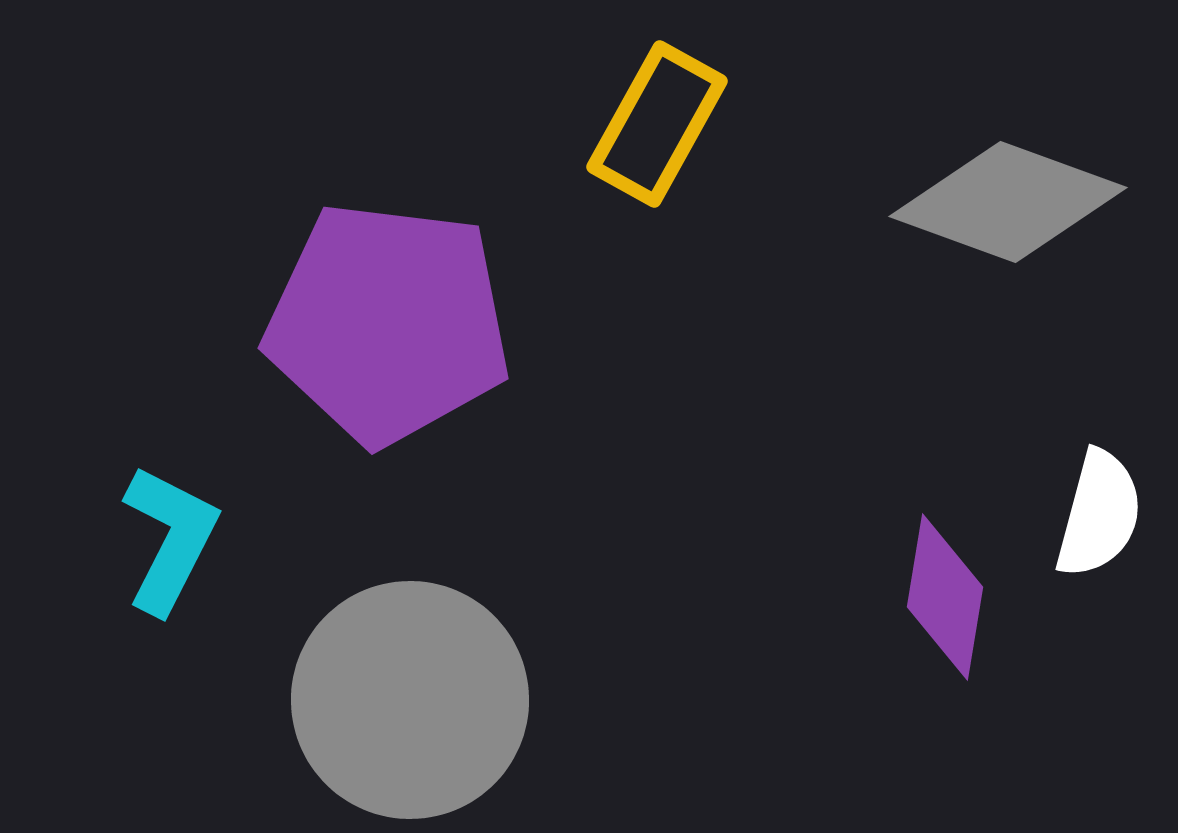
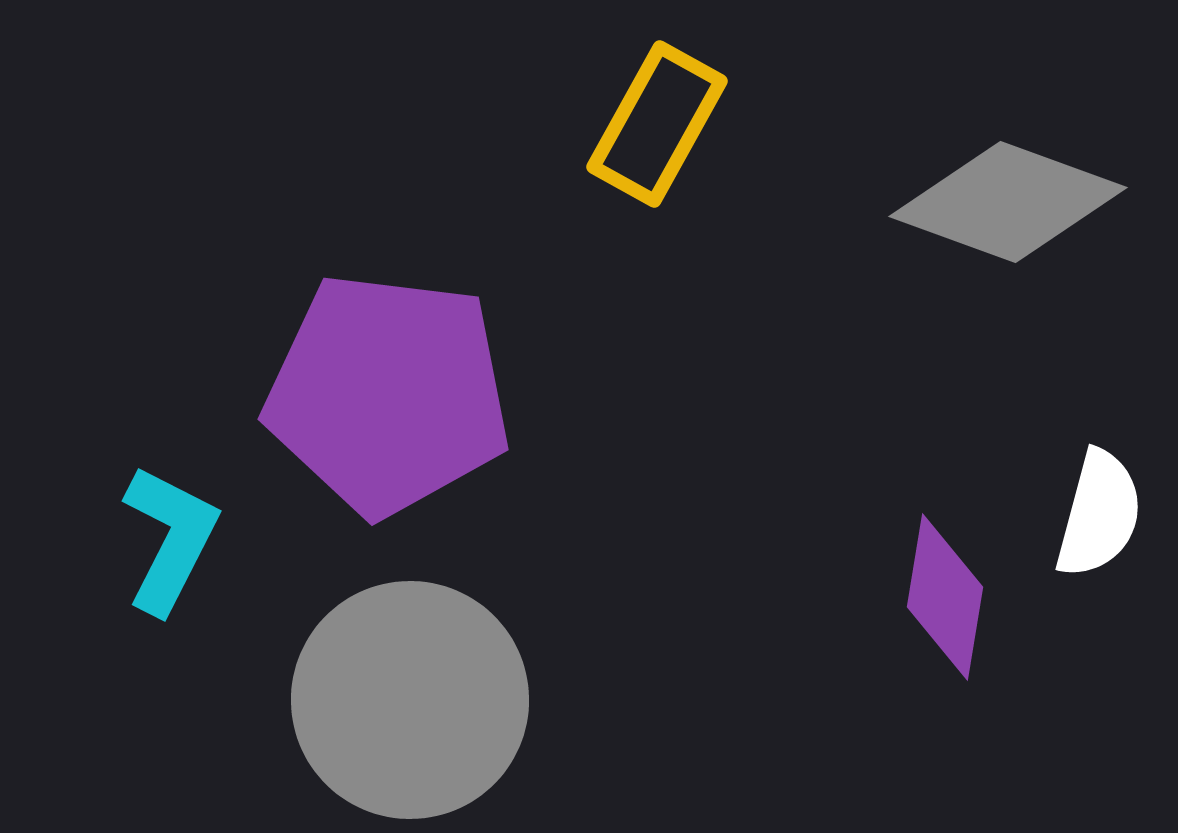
purple pentagon: moved 71 px down
